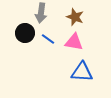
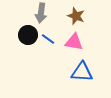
brown star: moved 1 px right, 1 px up
black circle: moved 3 px right, 2 px down
